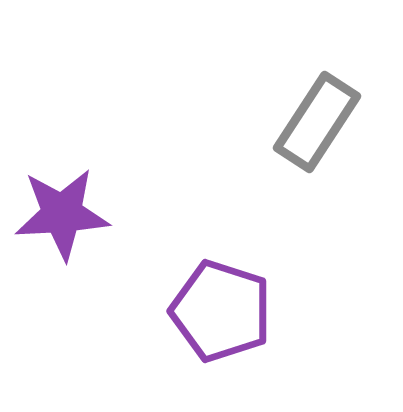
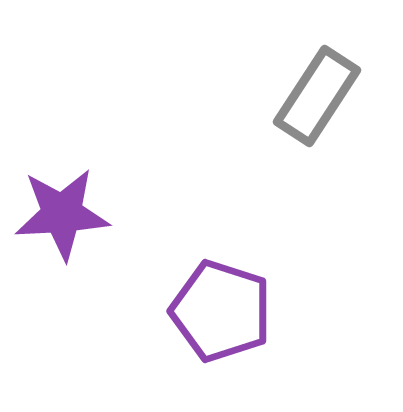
gray rectangle: moved 26 px up
